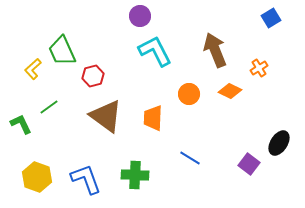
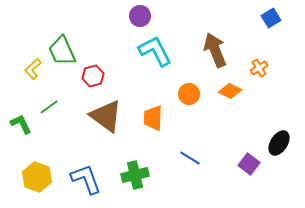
green cross: rotated 16 degrees counterclockwise
